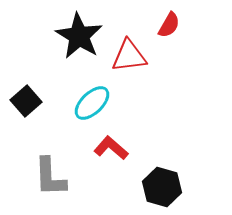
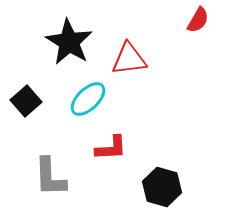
red semicircle: moved 29 px right, 5 px up
black star: moved 10 px left, 6 px down
red triangle: moved 3 px down
cyan ellipse: moved 4 px left, 4 px up
red L-shape: rotated 136 degrees clockwise
